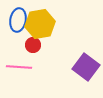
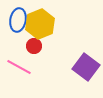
yellow hexagon: rotated 12 degrees counterclockwise
red circle: moved 1 px right, 1 px down
pink line: rotated 25 degrees clockwise
